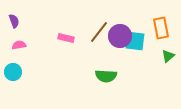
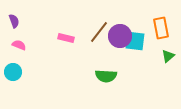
pink semicircle: rotated 32 degrees clockwise
